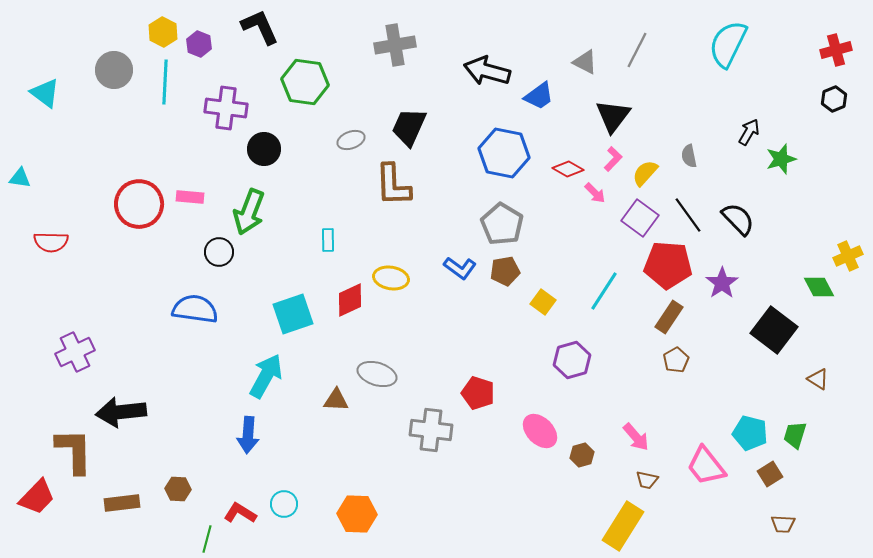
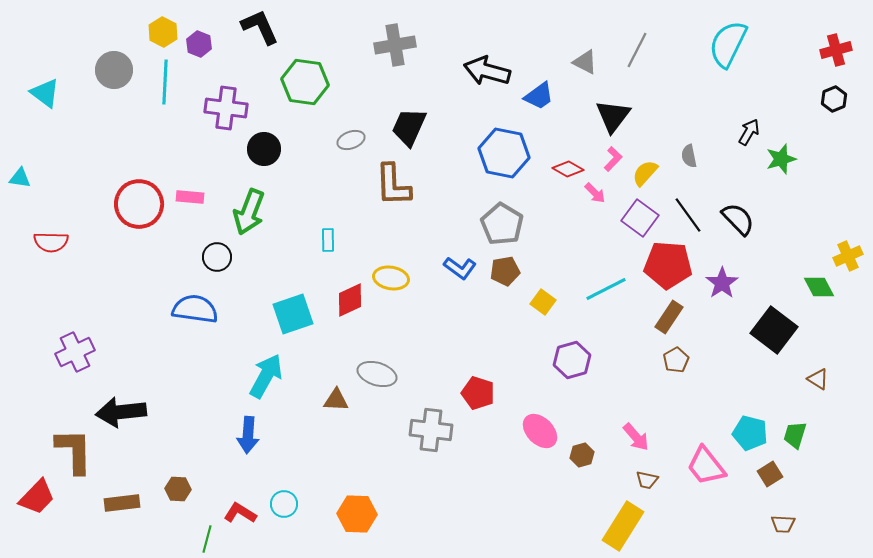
black circle at (219, 252): moved 2 px left, 5 px down
cyan line at (604, 291): moved 2 px right, 2 px up; rotated 30 degrees clockwise
